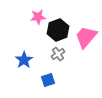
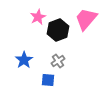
pink star: rotated 21 degrees counterclockwise
pink trapezoid: moved 18 px up
gray cross: moved 7 px down
blue square: rotated 24 degrees clockwise
